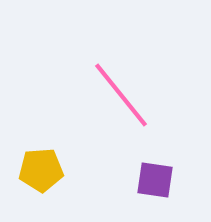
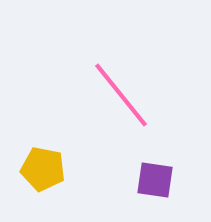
yellow pentagon: moved 2 px right, 1 px up; rotated 15 degrees clockwise
